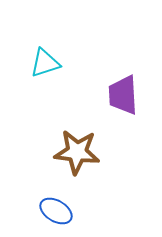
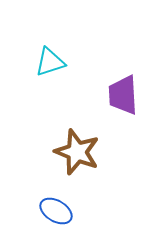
cyan triangle: moved 5 px right, 1 px up
brown star: rotated 15 degrees clockwise
